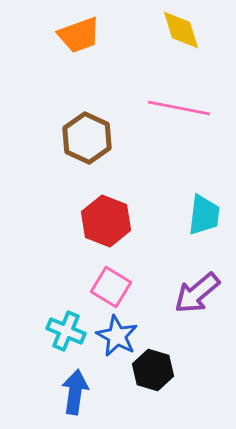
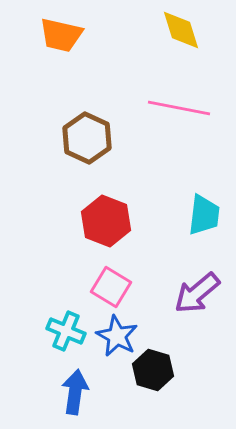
orange trapezoid: moved 18 px left; rotated 33 degrees clockwise
